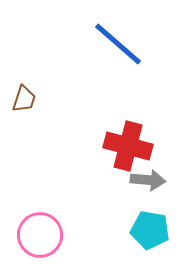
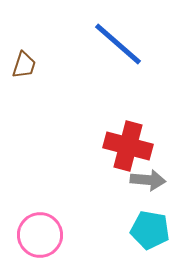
brown trapezoid: moved 34 px up
